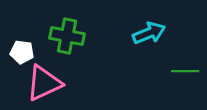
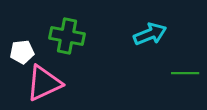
cyan arrow: moved 1 px right, 1 px down
white pentagon: rotated 15 degrees counterclockwise
green line: moved 2 px down
